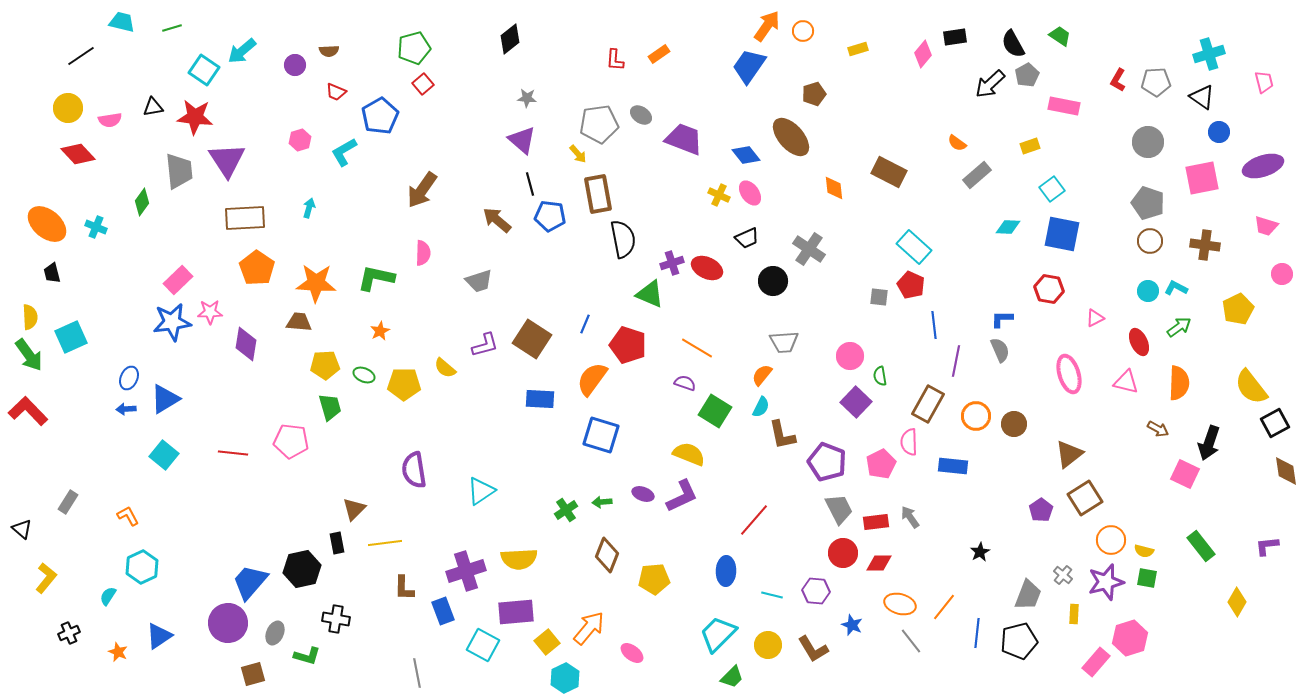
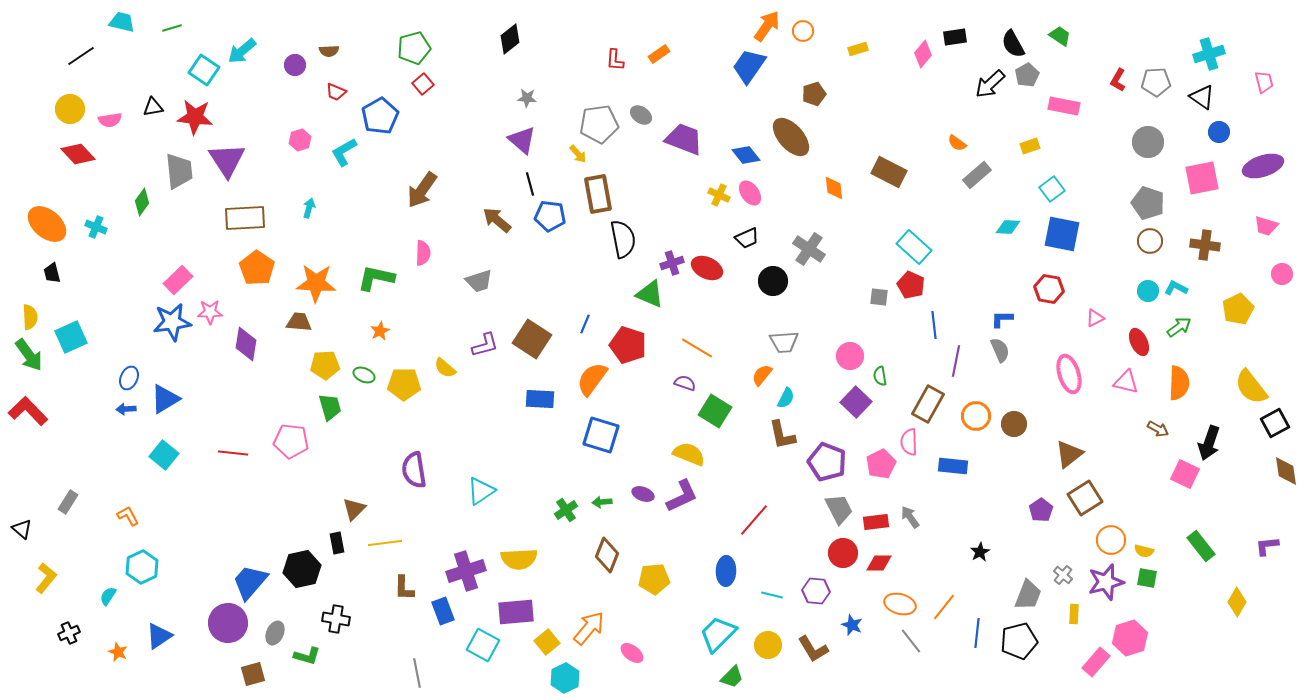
yellow circle at (68, 108): moved 2 px right, 1 px down
cyan semicircle at (761, 407): moved 25 px right, 9 px up
